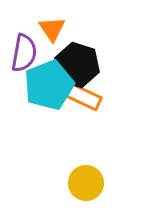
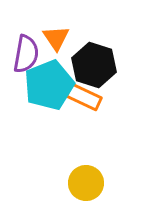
orange triangle: moved 4 px right, 9 px down
purple semicircle: moved 2 px right, 1 px down
black hexagon: moved 17 px right
